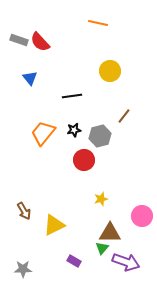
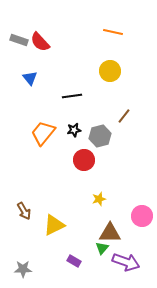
orange line: moved 15 px right, 9 px down
yellow star: moved 2 px left
